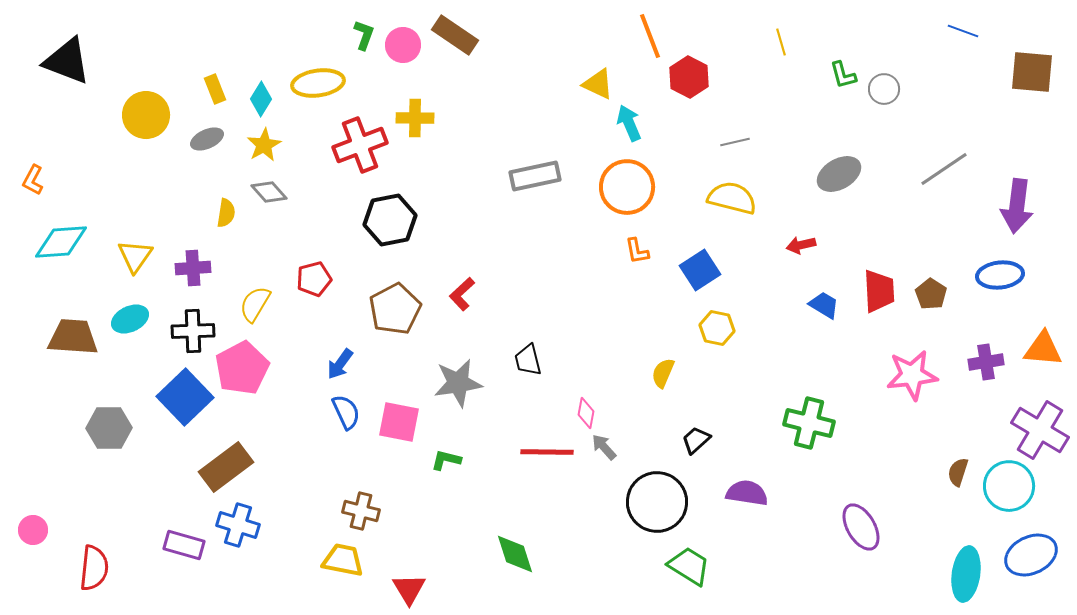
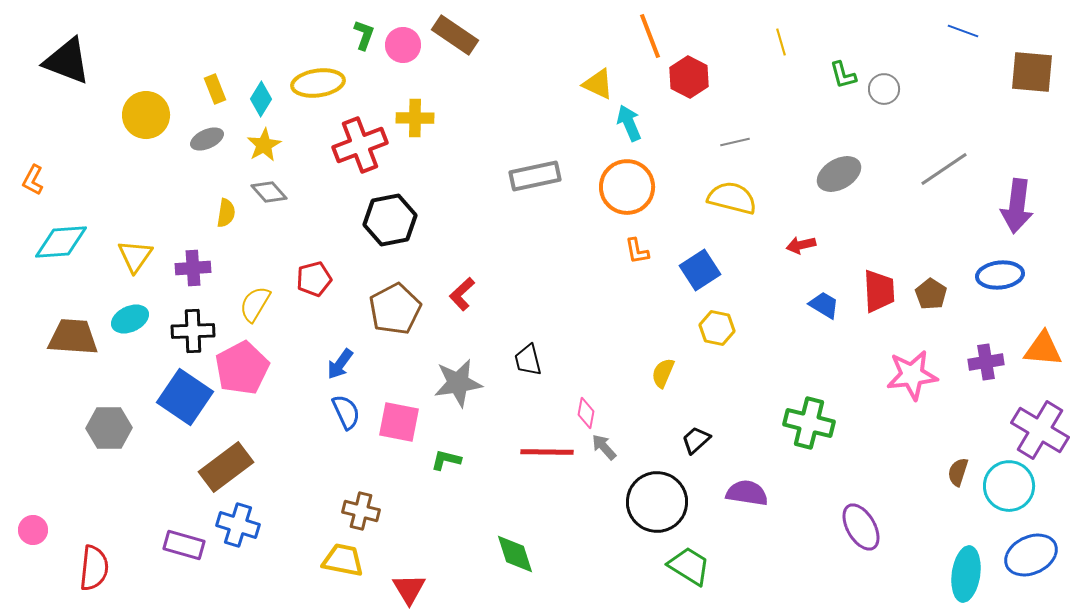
blue square at (185, 397): rotated 12 degrees counterclockwise
